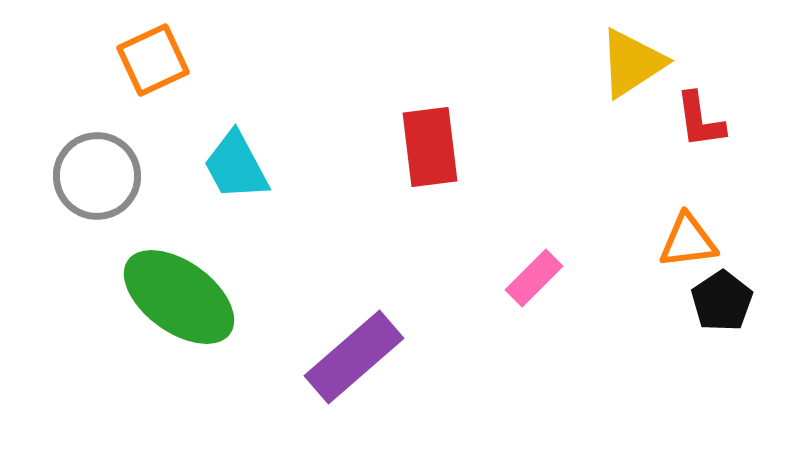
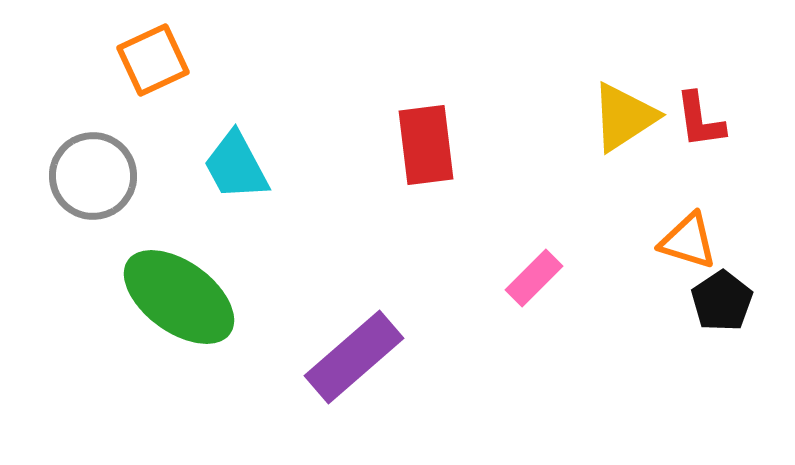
yellow triangle: moved 8 px left, 54 px down
red rectangle: moved 4 px left, 2 px up
gray circle: moved 4 px left
orange triangle: rotated 24 degrees clockwise
